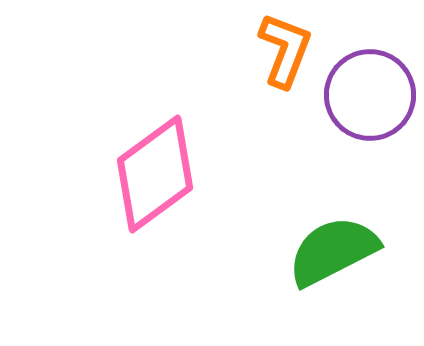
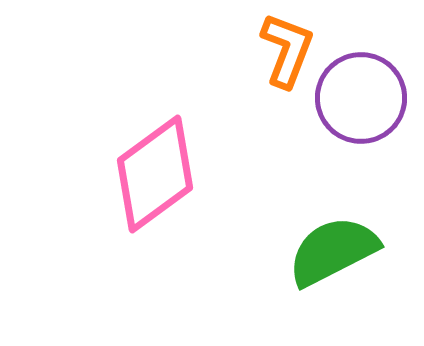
orange L-shape: moved 2 px right
purple circle: moved 9 px left, 3 px down
